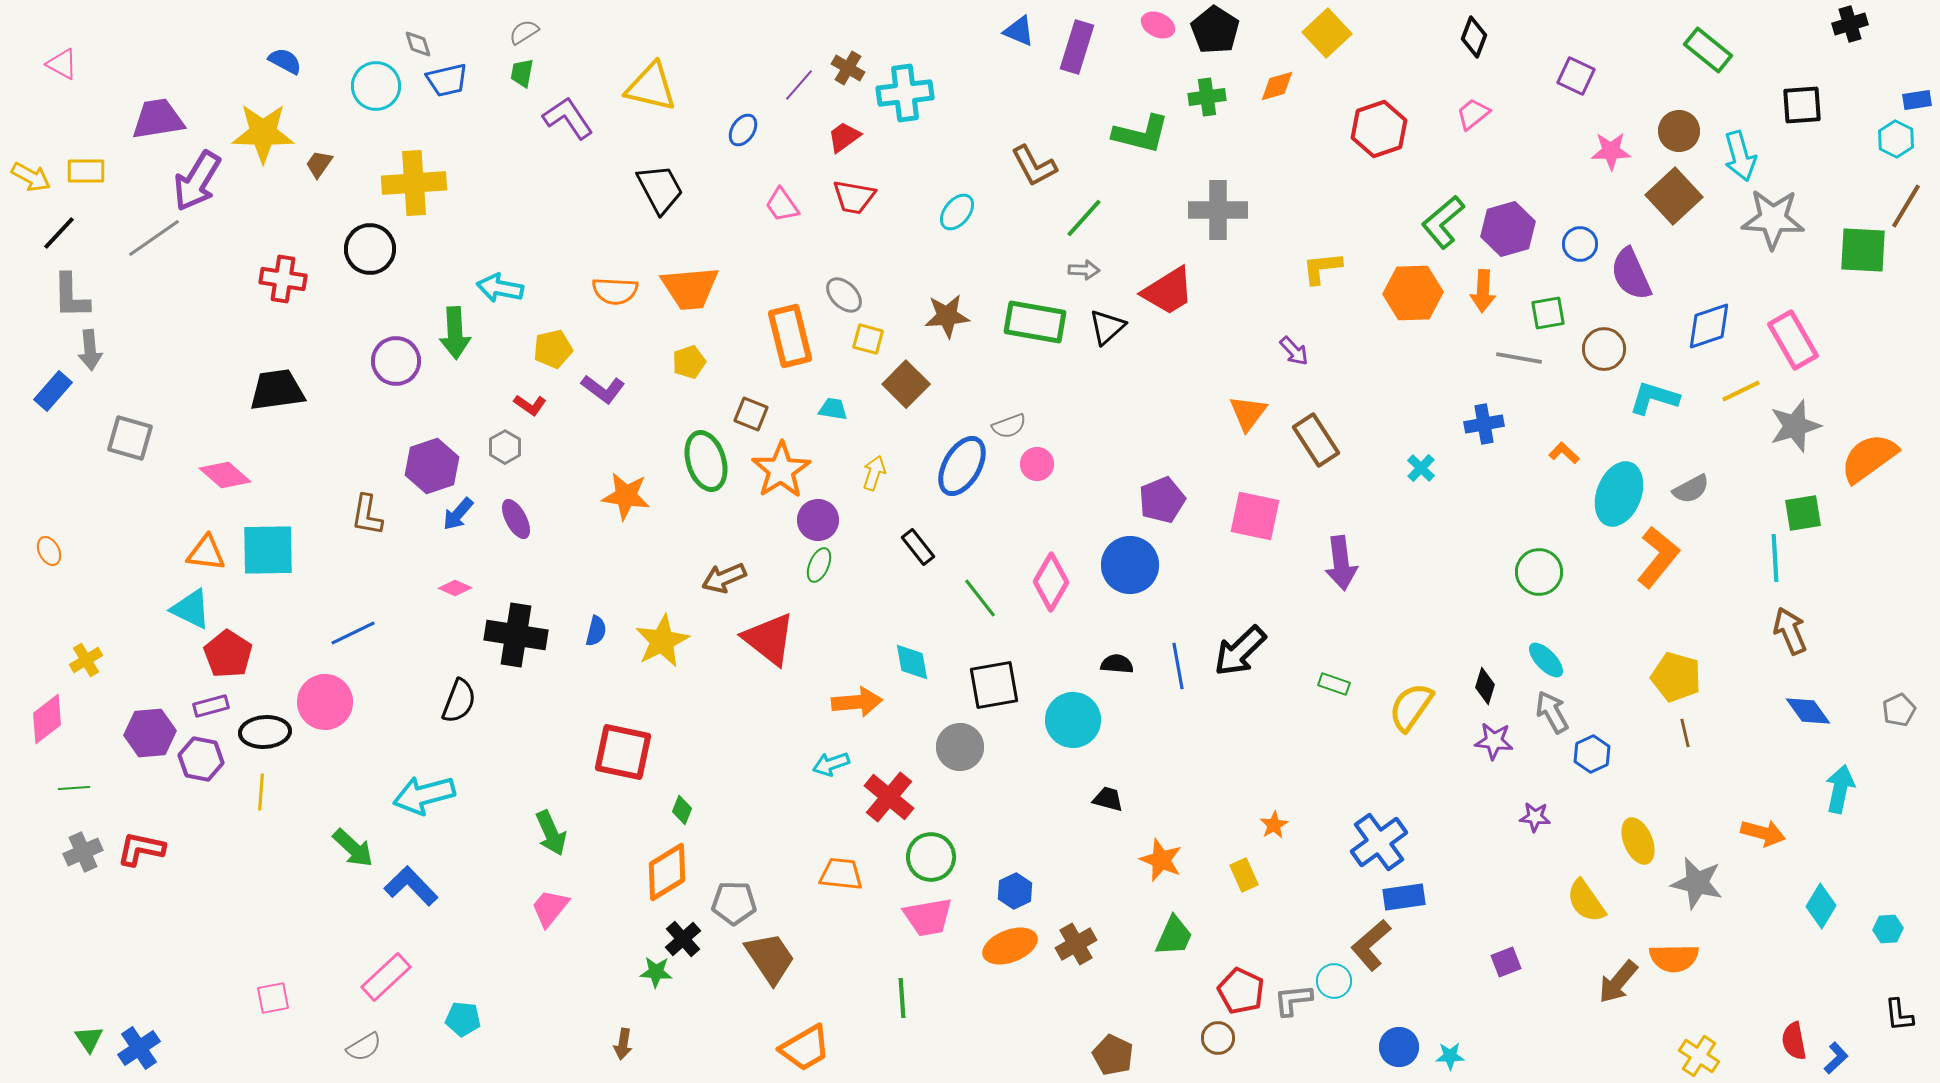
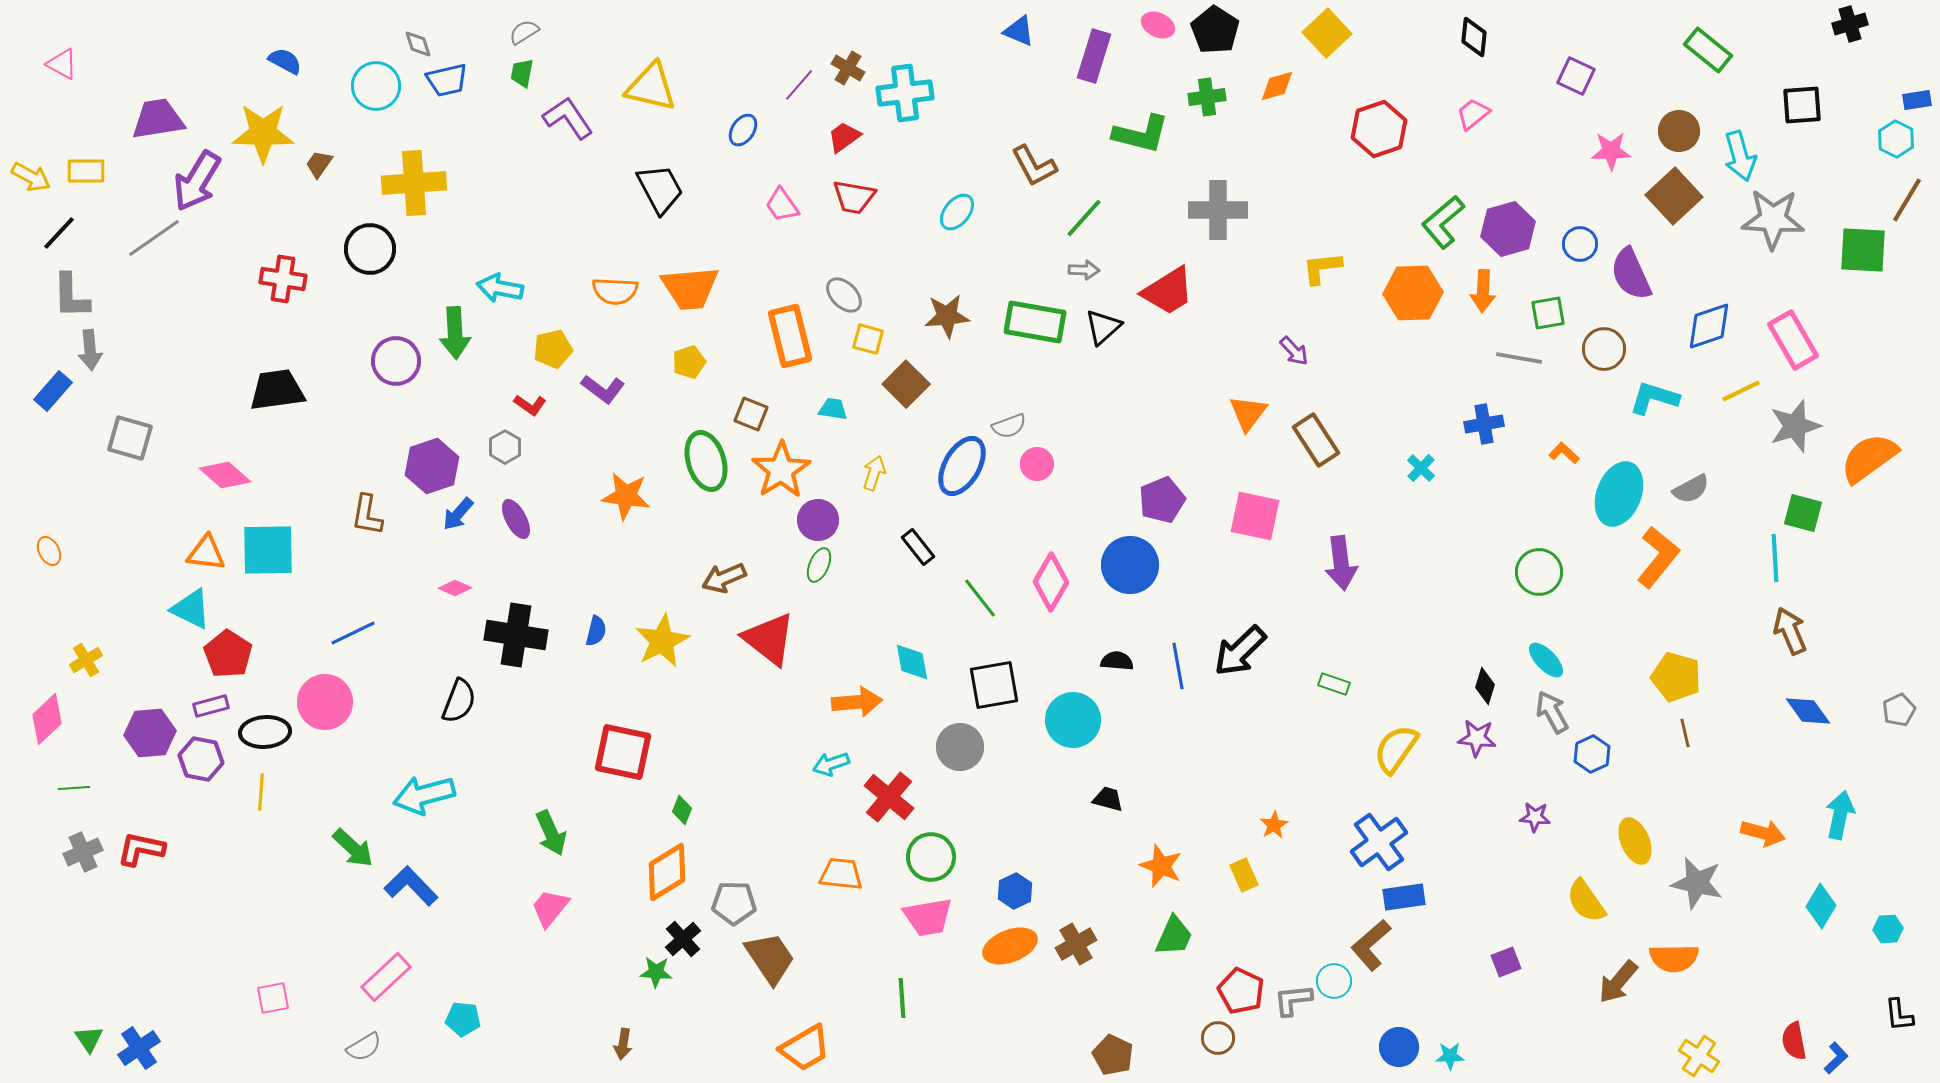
black diamond at (1474, 37): rotated 15 degrees counterclockwise
purple rectangle at (1077, 47): moved 17 px right, 9 px down
brown line at (1906, 206): moved 1 px right, 6 px up
black triangle at (1107, 327): moved 4 px left
green square at (1803, 513): rotated 24 degrees clockwise
black semicircle at (1117, 664): moved 3 px up
yellow semicircle at (1411, 707): moved 15 px left, 42 px down
pink diamond at (47, 719): rotated 6 degrees counterclockwise
purple star at (1494, 741): moved 17 px left, 3 px up
cyan arrow at (1840, 789): moved 26 px down
yellow ellipse at (1638, 841): moved 3 px left
orange star at (1161, 860): moved 6 px down
